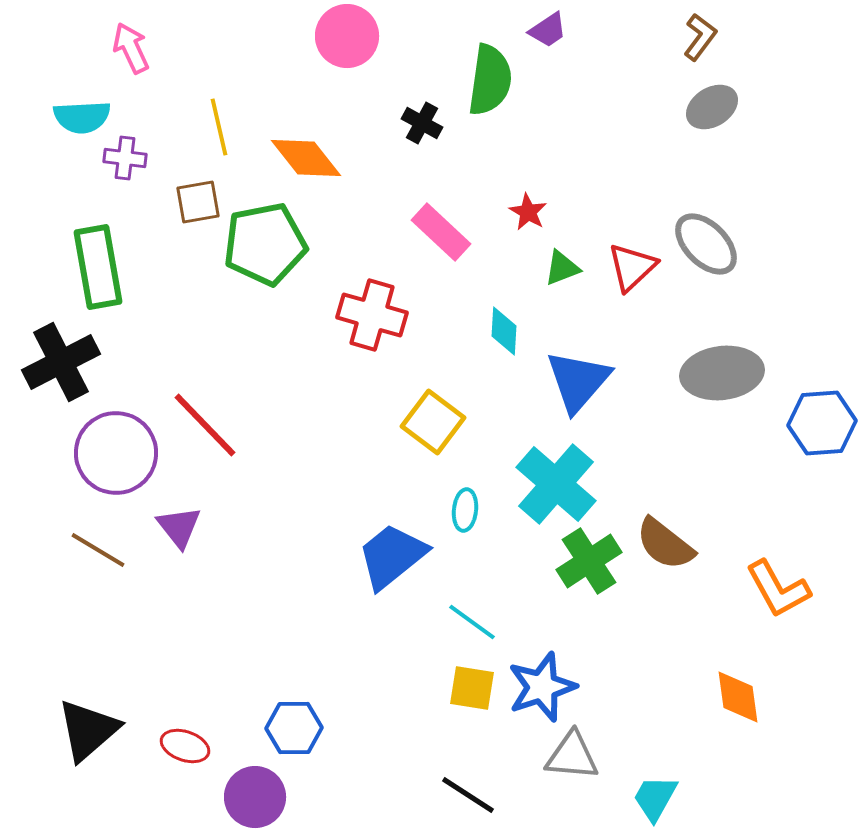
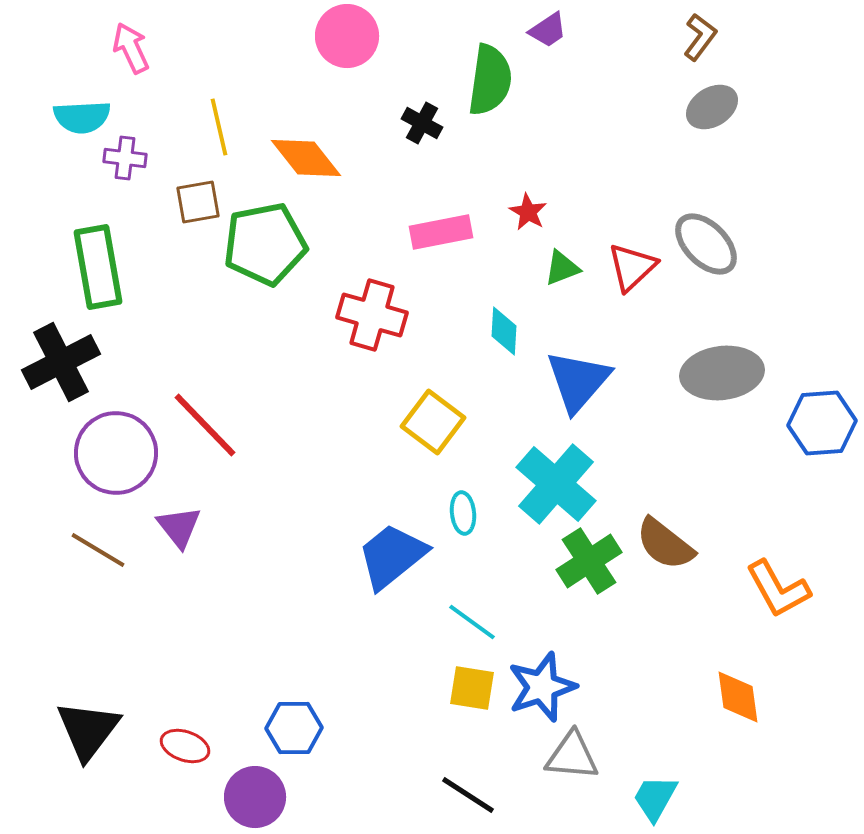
pink rectangle at (441, 232): rotated 54 degrees counterclockwise
cyan ellipse at (465, 510): moved 2 px left, 3 px down; rotated 12 degrees counterclockwise
black triangle at (88, 730): rotated 12 degrees counterclockwise
